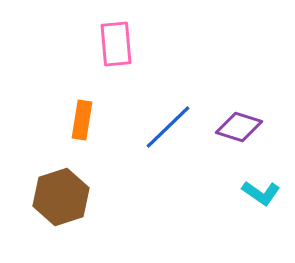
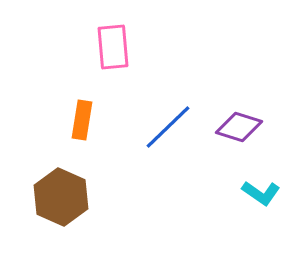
pink rectangle: moved 3 px left, 3 px down
brown hexagon: rotated 18 degrees counterclockwise
